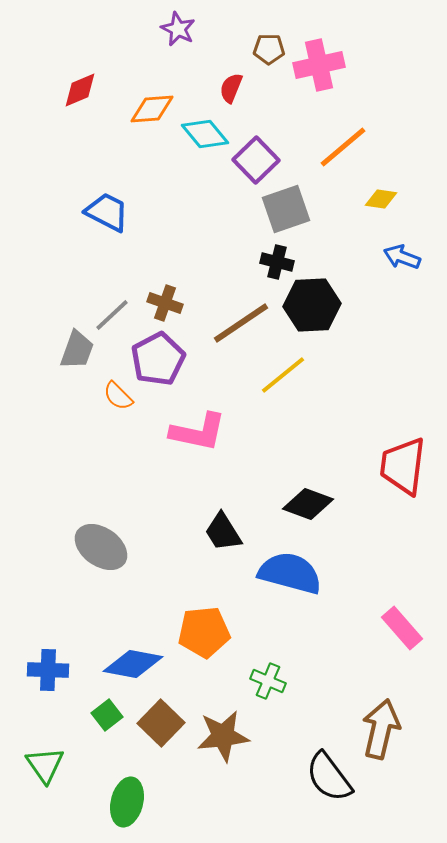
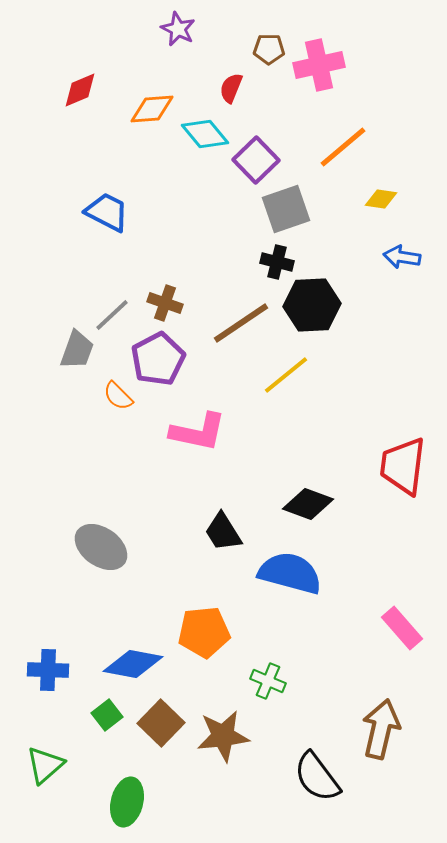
blue arrow: rotated 12 degrees counterclockwise
yellow line: moved 3 px right
green triangle: rotated 24 degrees clockwise
black semicircle: moved 12 px left
